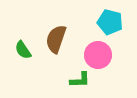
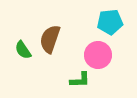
cyan pentagon: rotated 20 degrees counterclockwise
brown semicircle: moved 6 px left
